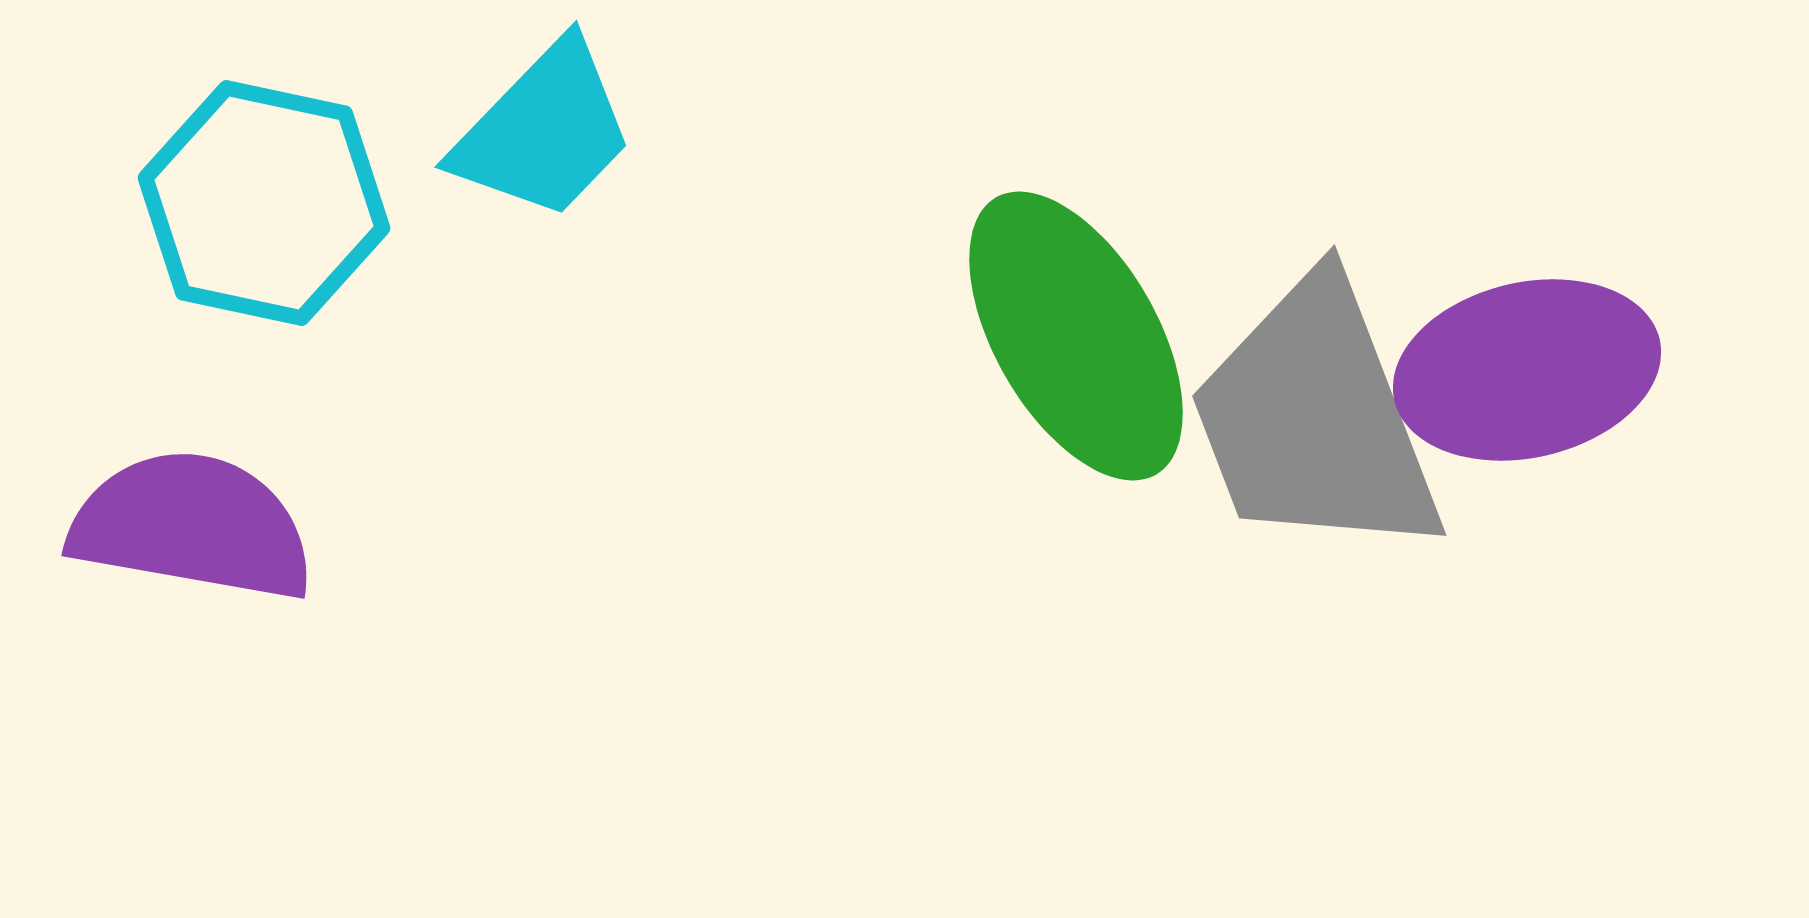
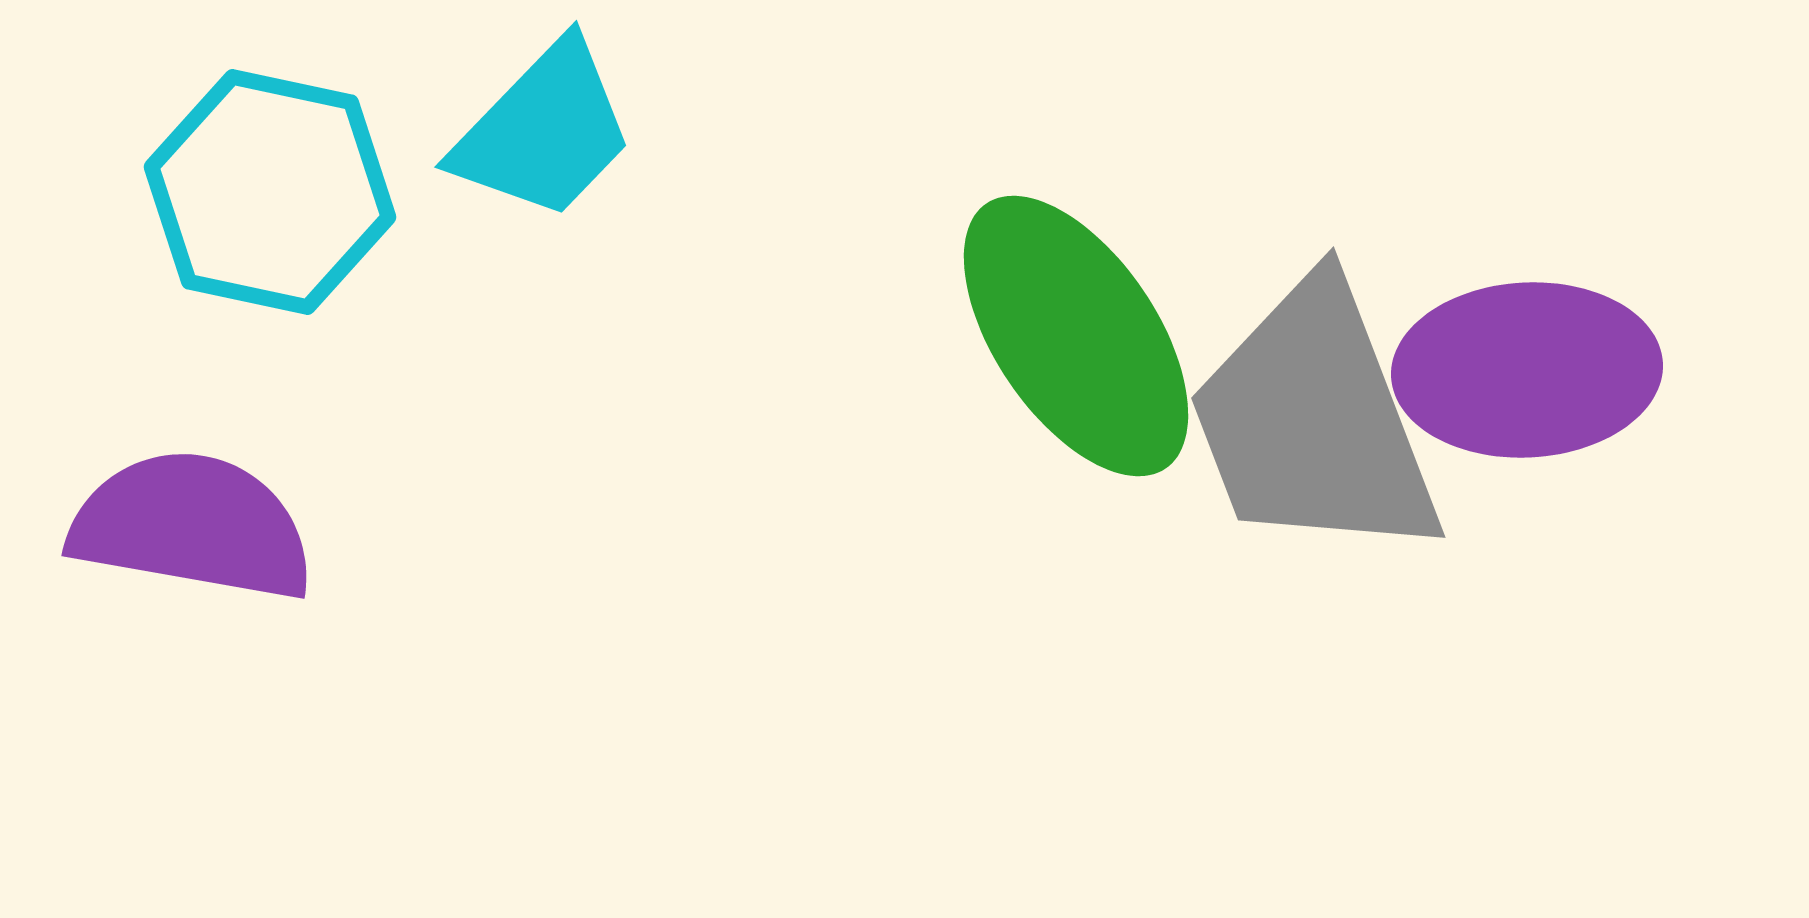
cyan hexagon: moved 6 px right, 11 px up
green ellipse: rotated 4 degrees counterclockwise
purple ellipse: rotated 10 degrees clockwise
gray trapezoid: moved 1 px left, 2 px down
